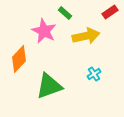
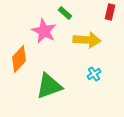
red rectangle: rotated 42 degrees counterclockwise
yellow arrow: moved 1 px right, 4 px down; rotated 16 degrees clockwise
